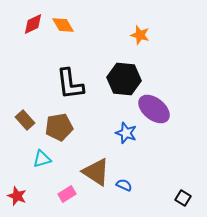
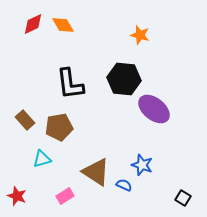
blue star: moved 16 px right, 32 px down
pink rectangle: moved 2 px left, 2 px down
